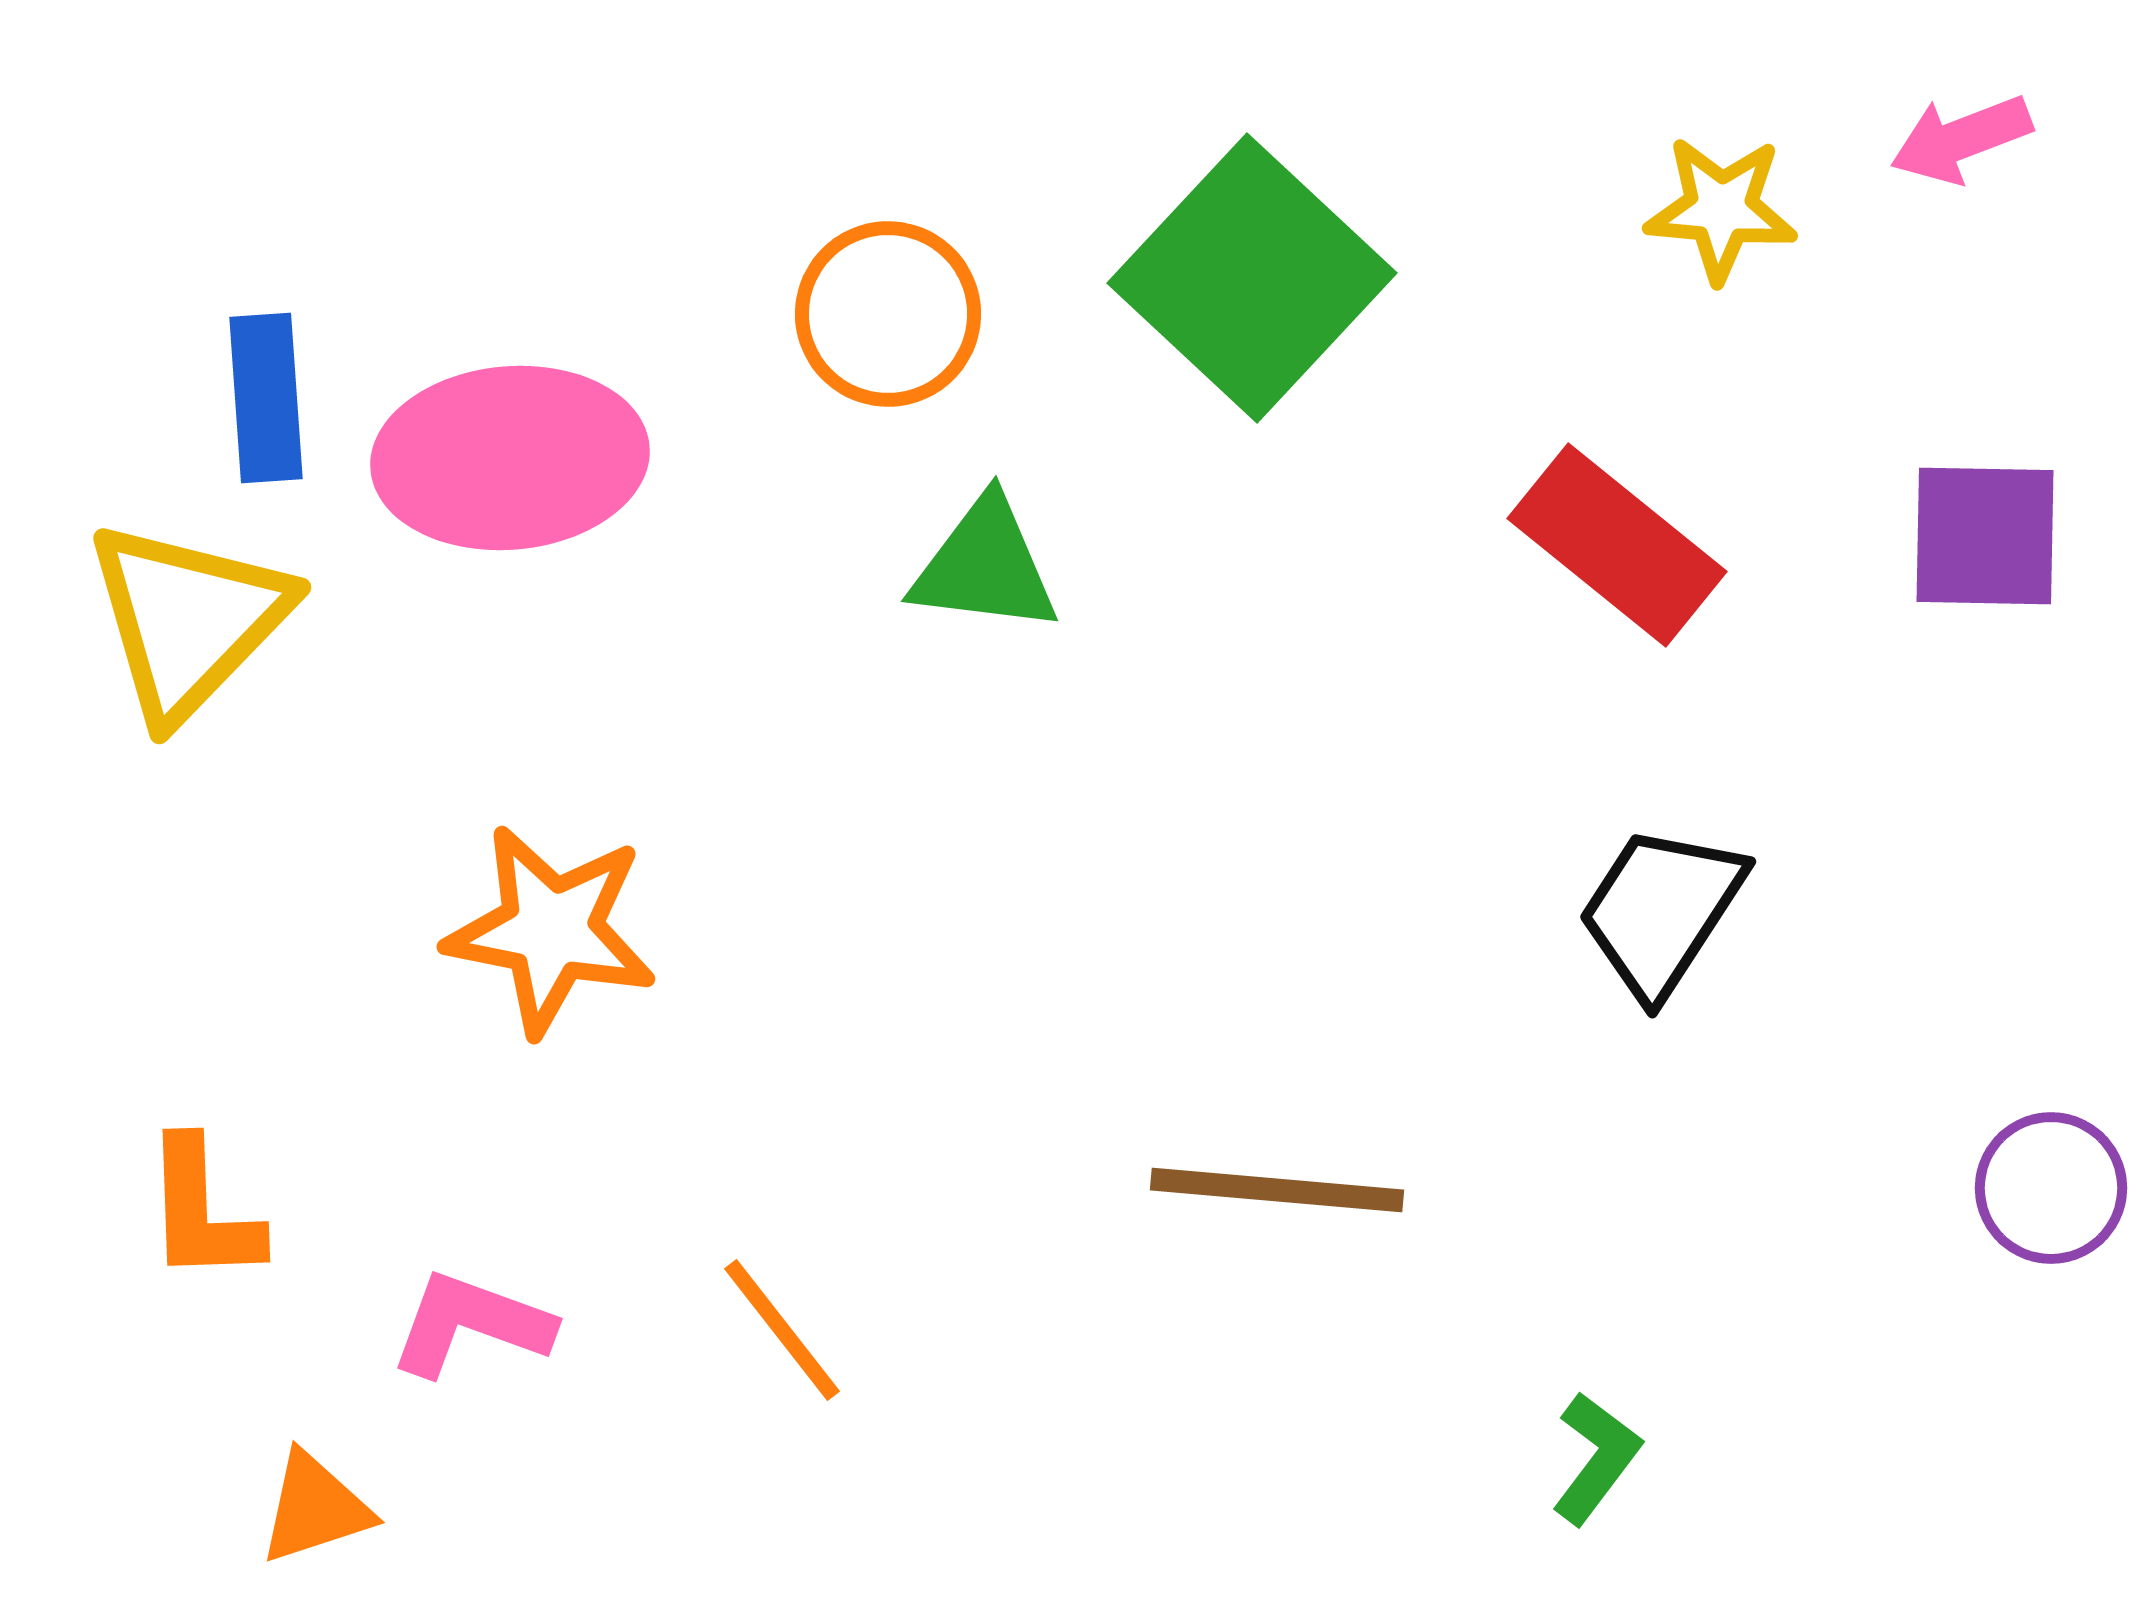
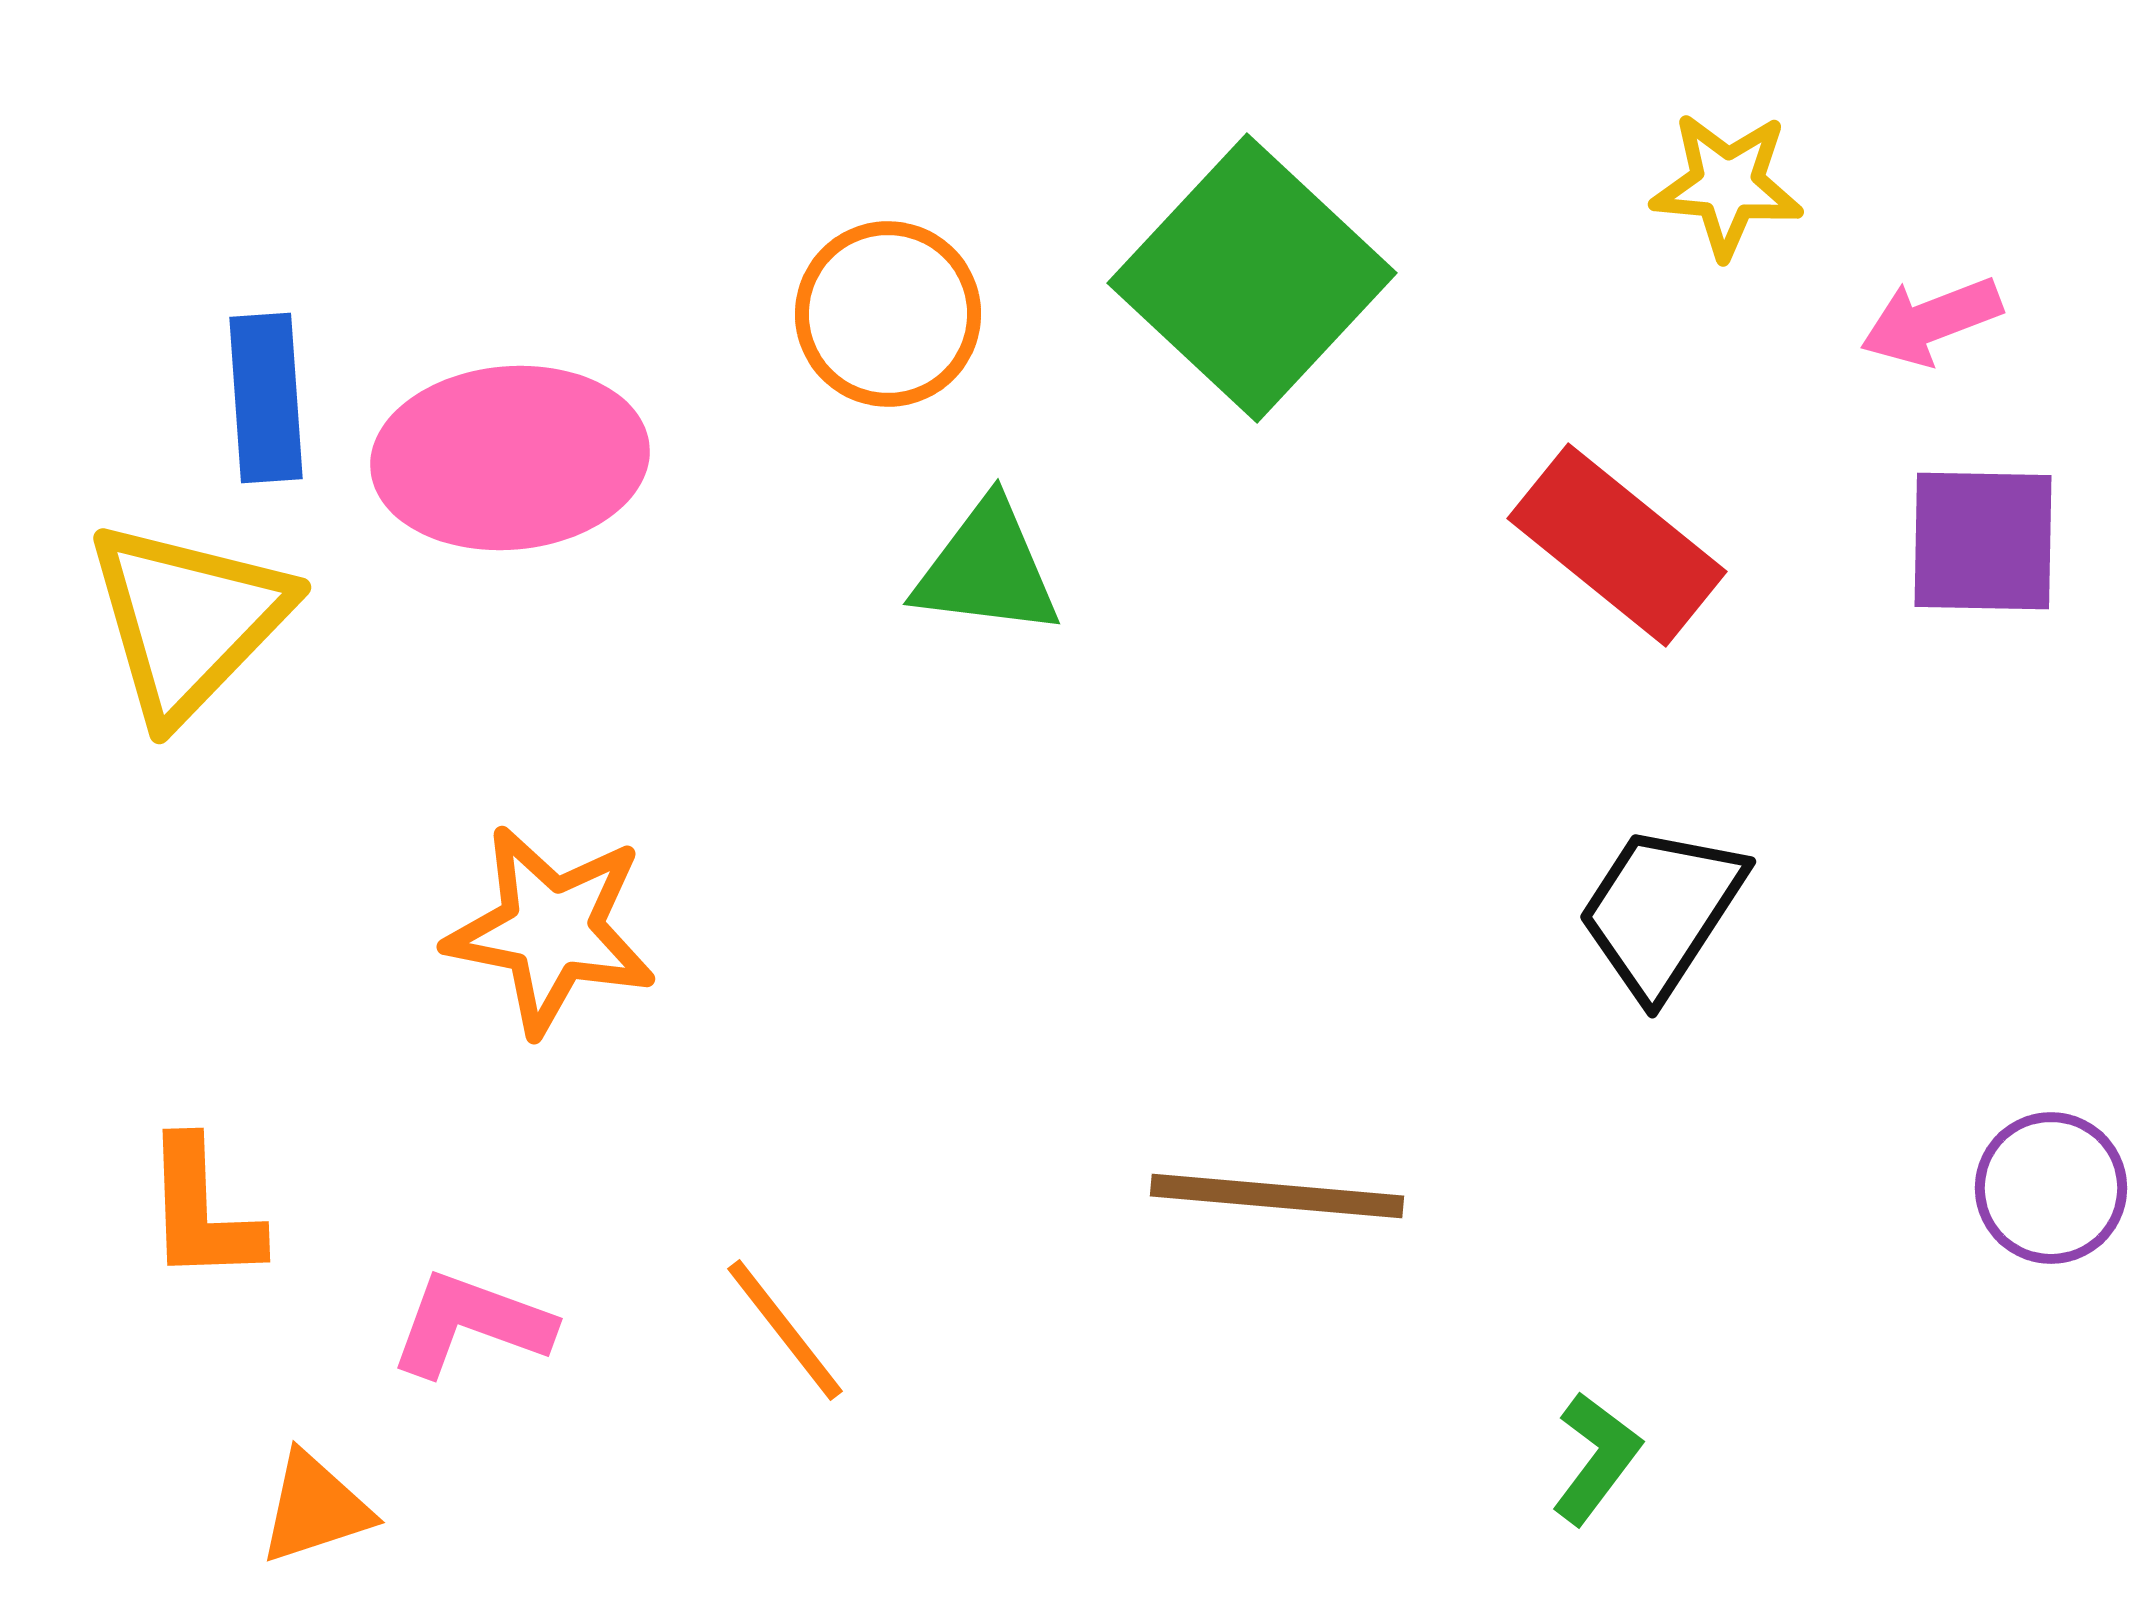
pink arrow: moved 30 px left, 182 px down
yellow star: moved 6 px right, 24 px up
purple square: moved 2 px left, 5 px down
green triangle: moved 2 px right, 3 px down
brown line: moved 6 px down
orange line: moved 3 px right
